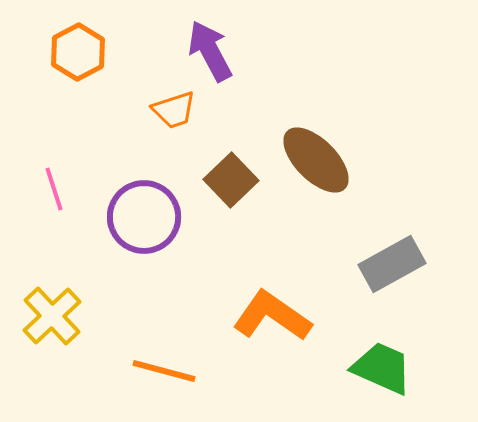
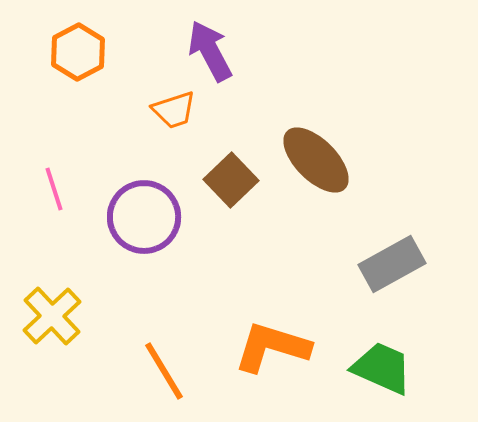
orange L-shape: moved 31 px down; rotated 18 degrees counterclockwise
orange line: rotated 44 degrees clockwise
